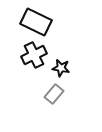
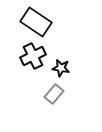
black rectangle: rotated 8 degrees clockwise
black cross: moved 1 px left, 1 px down
